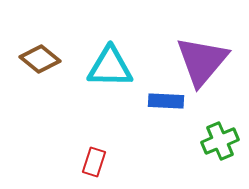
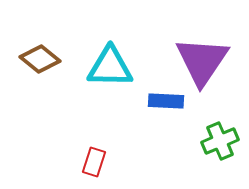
purple triangle: rotated 6 degrees counterclockwise
